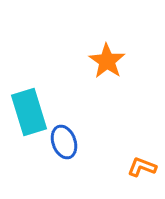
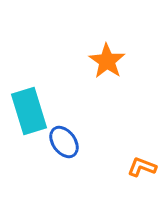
cyan rectangle: moved 1 px up
blue ellipse: rotated 16 degrees counterclockwise
